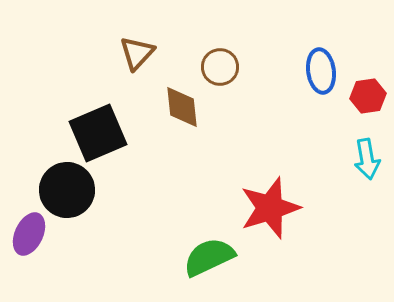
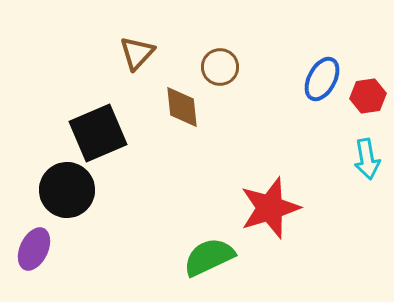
blue ellipse: moved 1 px right, 8 px down; rotated 36 degrees clockwise
purple ellipse: moved 5 px right, 15 px down
